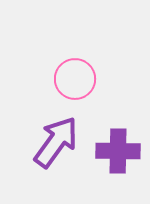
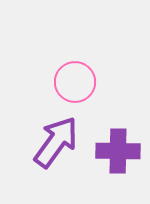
pink circle: moved 3 px down
